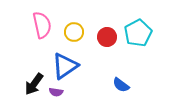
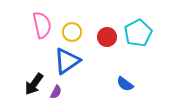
yellow circle: moved 2 px left
blue triangle: moved 2 px right, 5 px up
blue semicircle: moved 4 px right, 1 px up
purple semicircle: rotated 72 degrees counterclockwise
